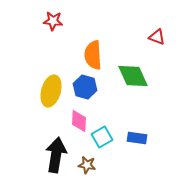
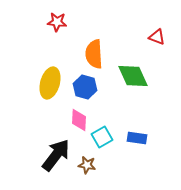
red star: moved 4 px right, 1 px down
orange semicircle: moved 1 px right, 1 px up
yellow ellipse: moved 1 px left, 8 px up
pink diamond: moved 1 px up
black arrow: rotated 28 degrees clockwise
